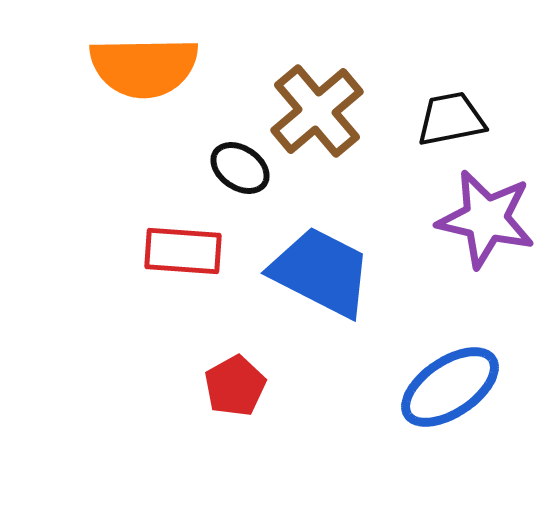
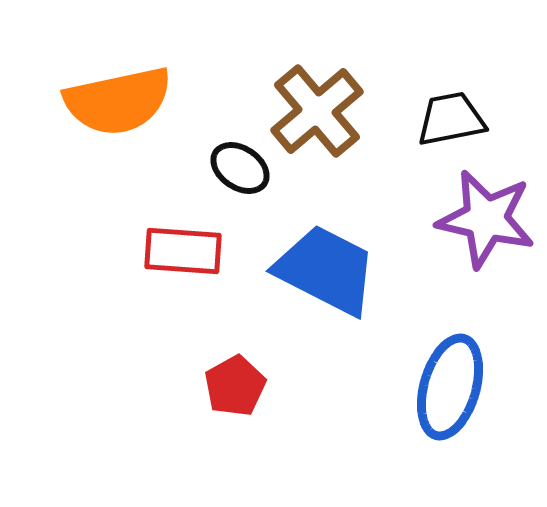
orange semicircle: moved 26 px left, 34 px down; rotated 11 degrees counterclockwise
blue trapezoid: moved 5 px right, 2 px up
blue ellipse: rotated 40 degrees counterclockwise
